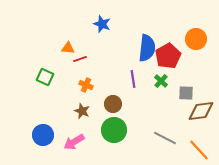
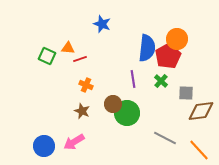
orange circle: moved 19 px left
green square: moved 2 px right, 21 px up
green circle: moved 13 px right, 17 px up
blue circle: moved 1 px right, 11 px down
